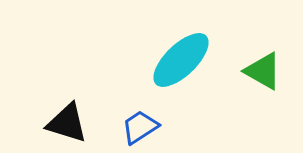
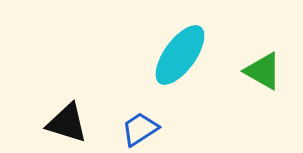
cyan ellipse: moved 1 px left, 5 px up; rotated 10 degrees counterclockwise
blue trapezoid: moved 2 px down
